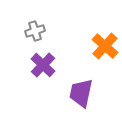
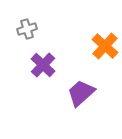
gray cross: moved 8 px left, 2 px up
purple trapezoid: rotated 36 degrees clockwise
